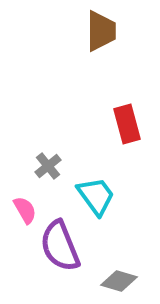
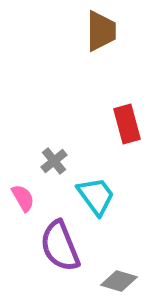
gray cross: moved 6 px right, 5 px up
pink semicircle: moved 2 px left, 12 px up
